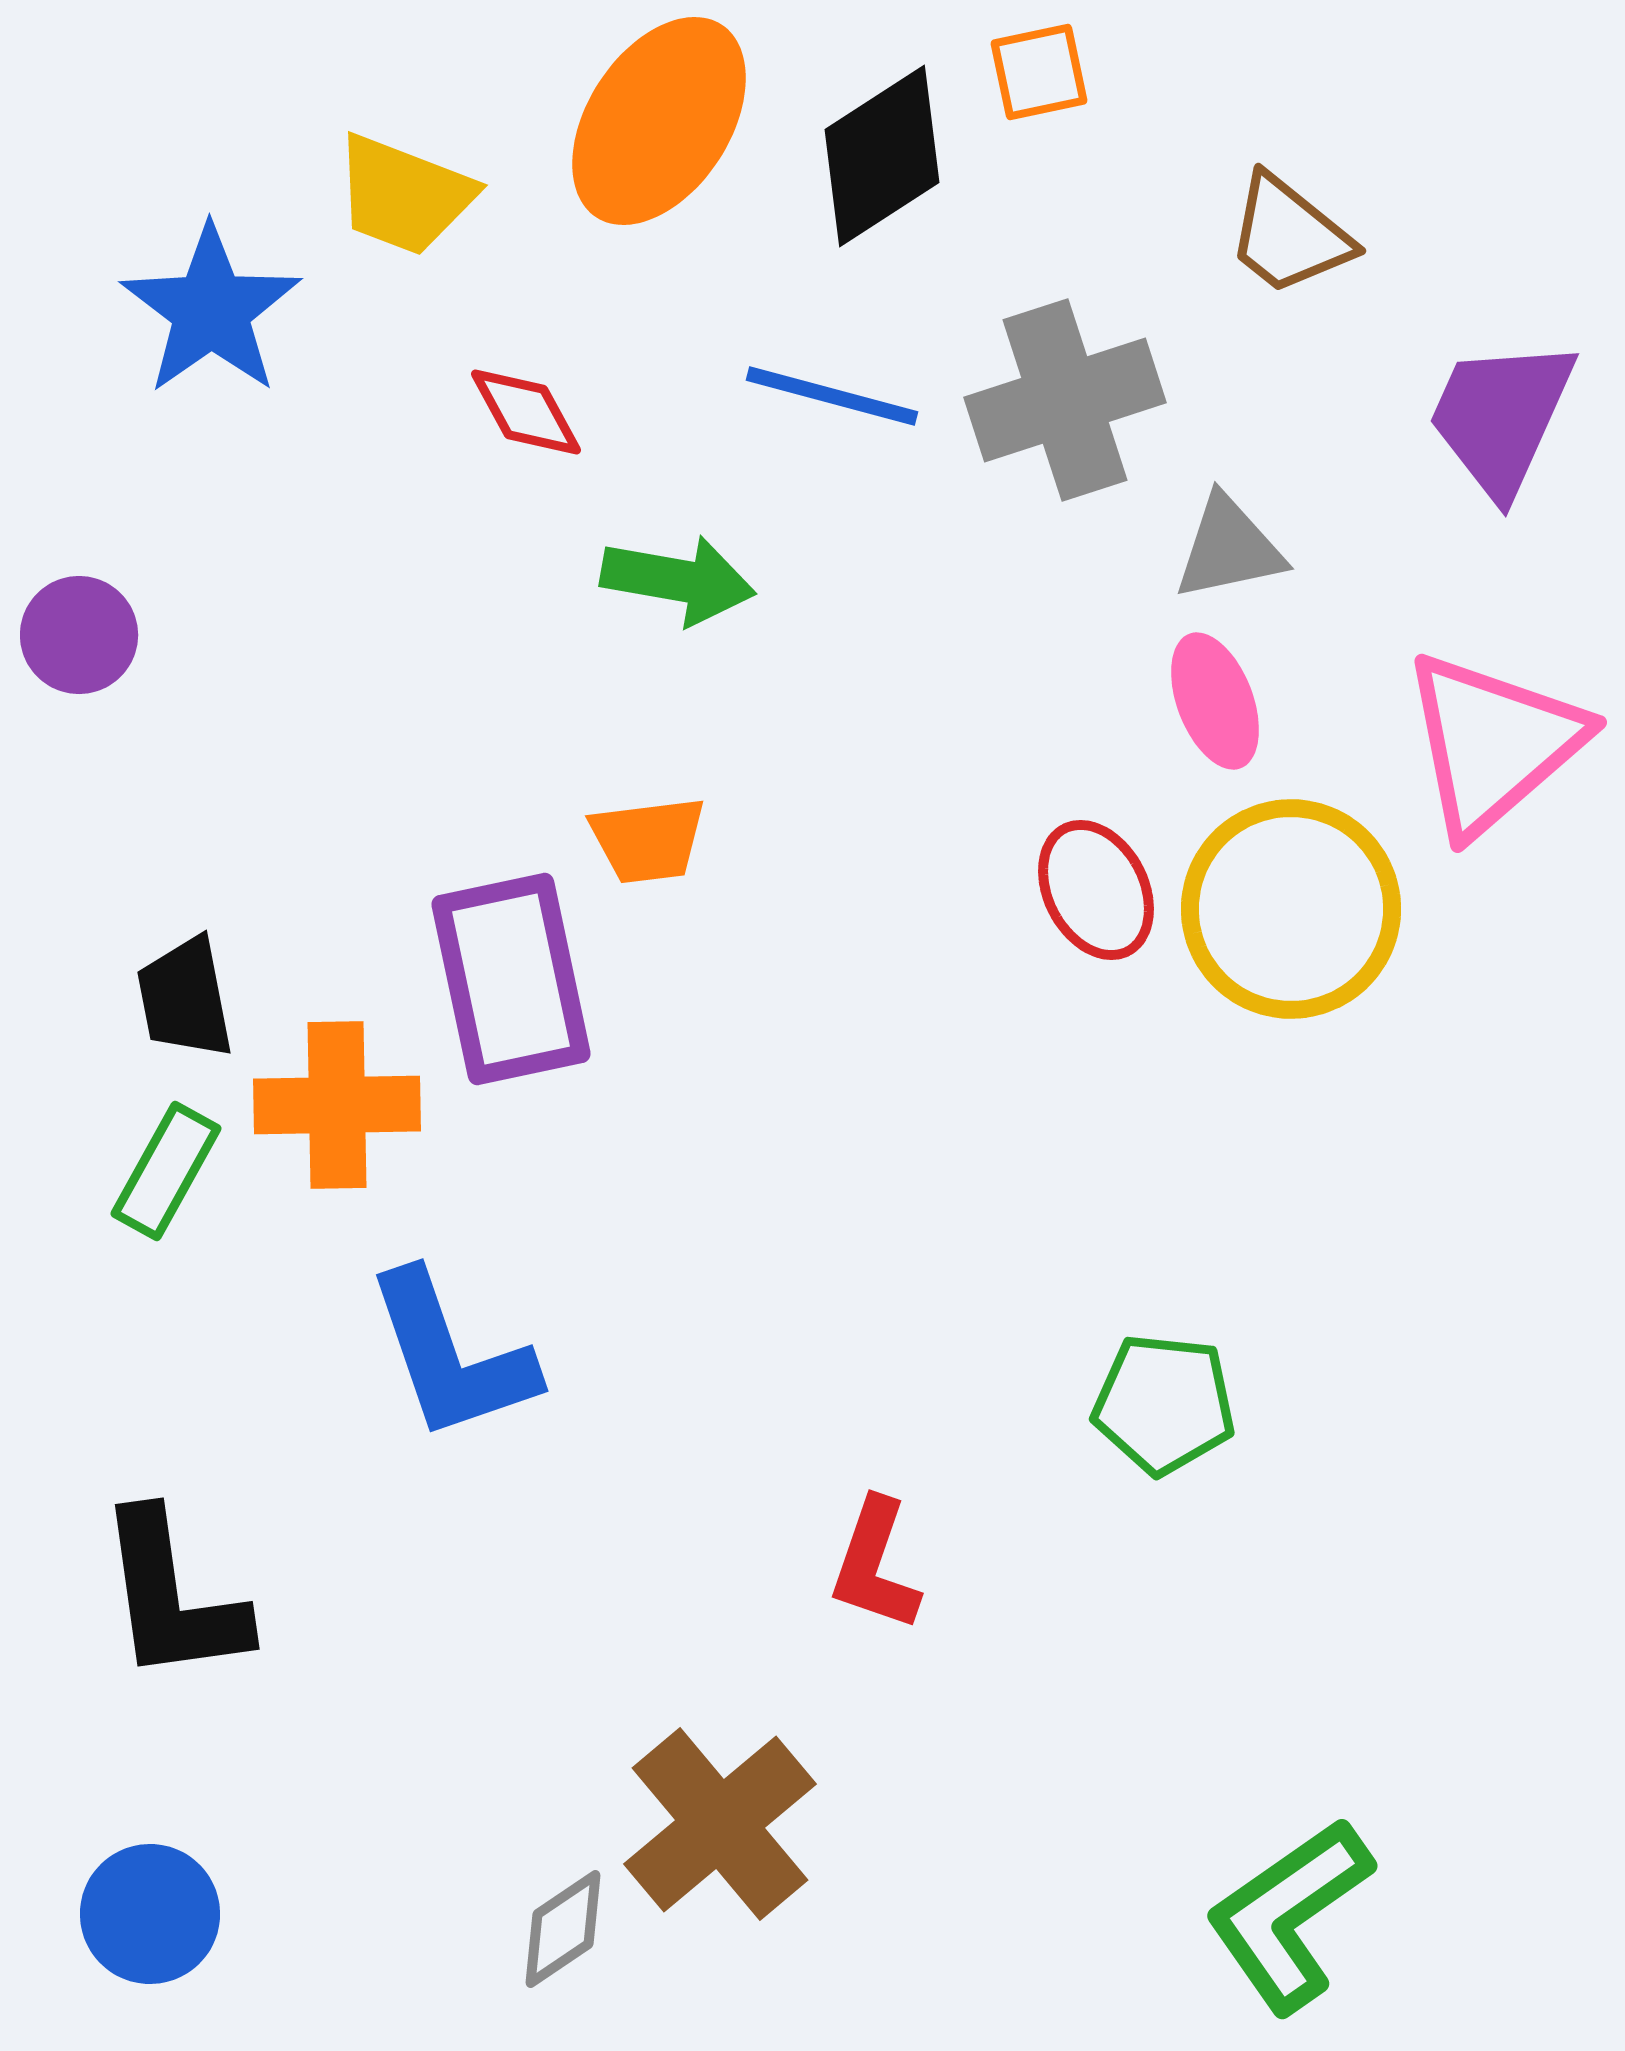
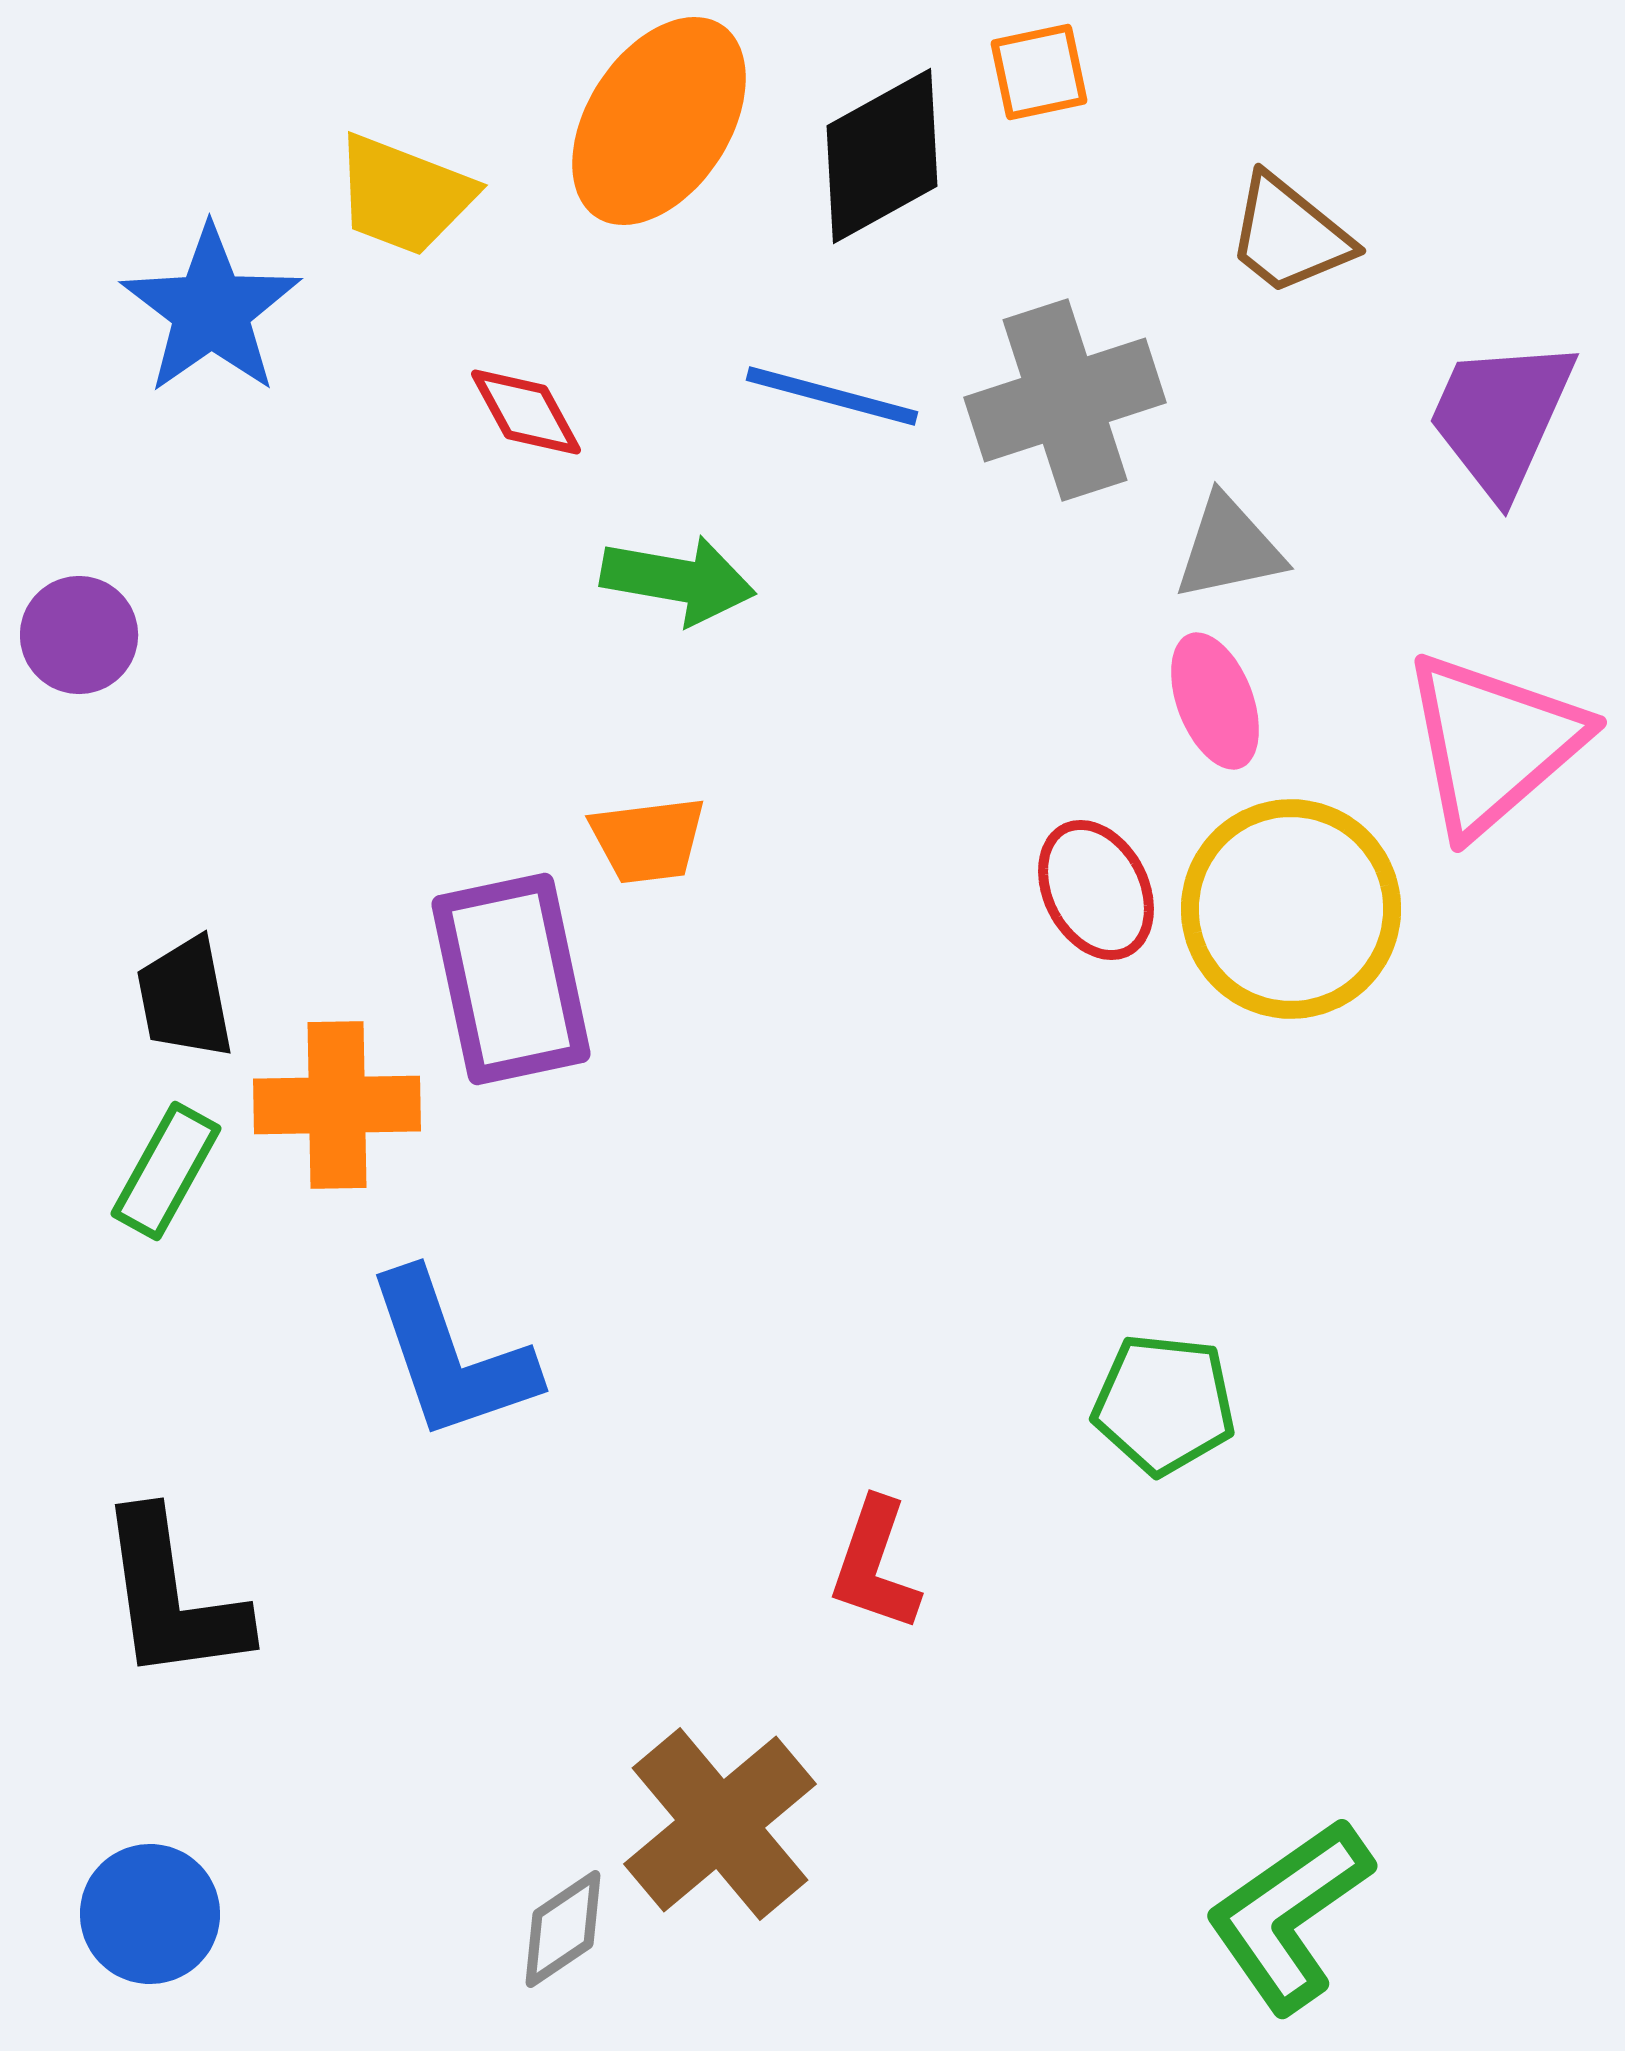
black diamond: rotated 4 degrees clockwise
